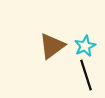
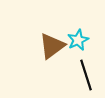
cyan star: moved 7 px left, 6 px up
